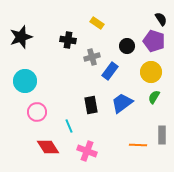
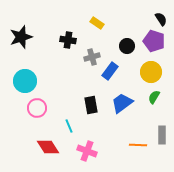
pink circle: moved 4 px up
